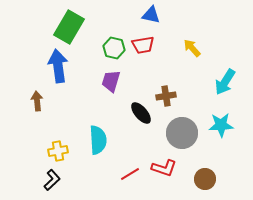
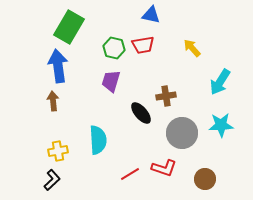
cyan arrow: moved 5 px left
brown arrow: moved 16 px right
